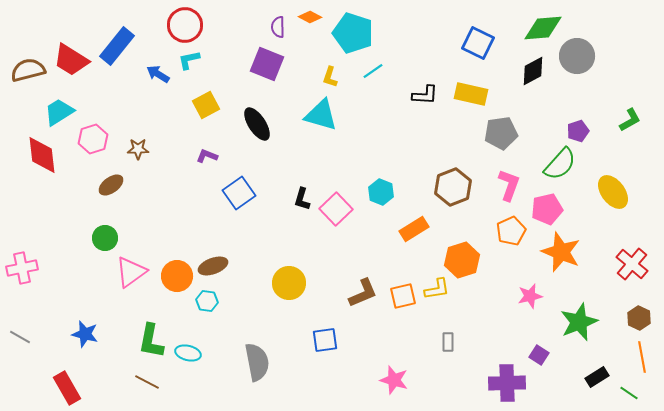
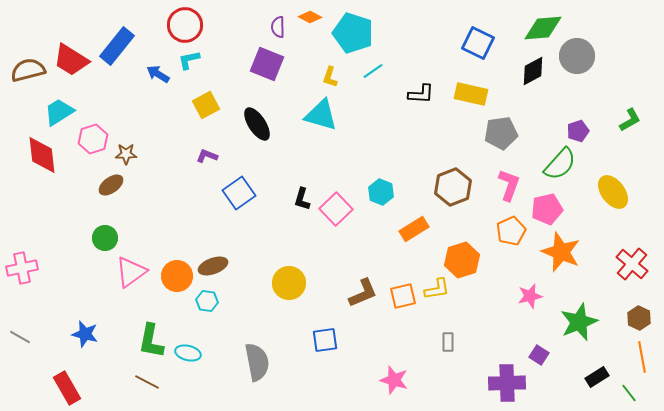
black L-shape at (425, 95): moved 4 px left, 1 px up
brown star at (138, 149): moved 12 px left, 5 px down
green line at (629, 393): rotated 18 degrees clockwise
